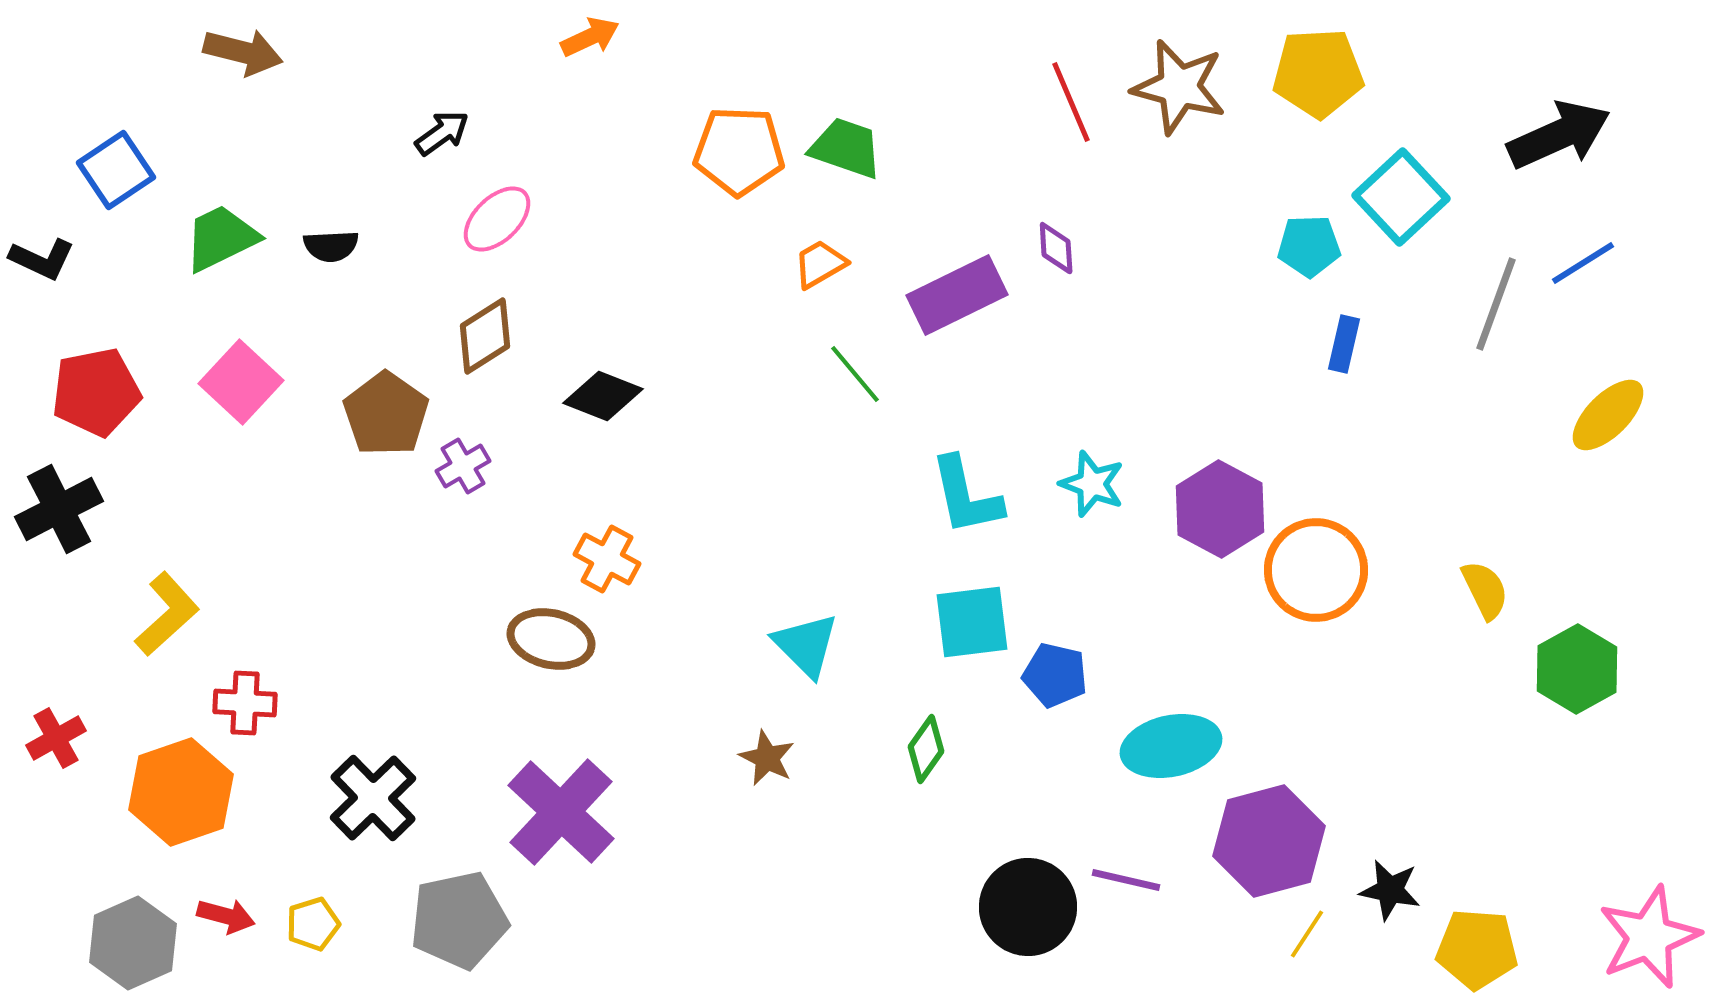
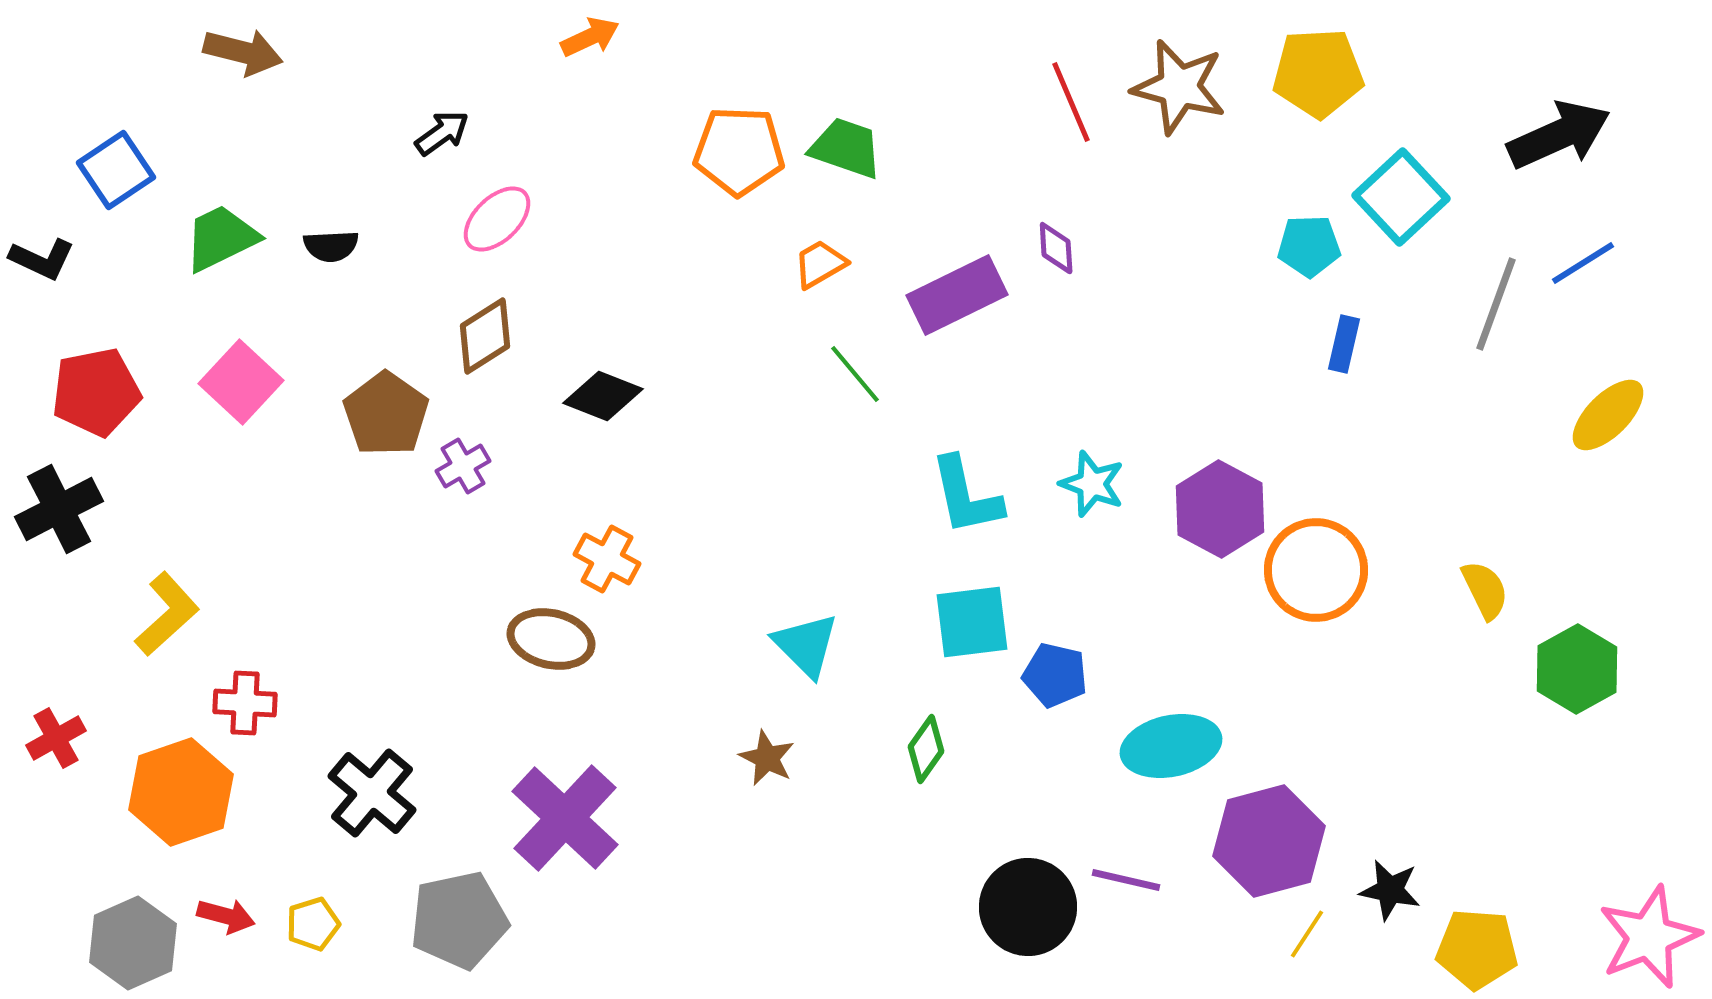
black cross at (373, 798): moved 1 px left, 5 px up; rotated 6 degrees counterclockwise
purple cross at (561, 812): moved 4 px right, 6 px down
